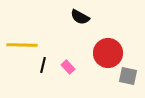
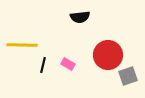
black semicircle: rotated 36 degrees counterclockwise
red circle: moved 2 px down
pink rectangle: moved 3 px up; rotated 16 degrees counterclockwise
gray square: rotated 30 degrees counterclockwise
